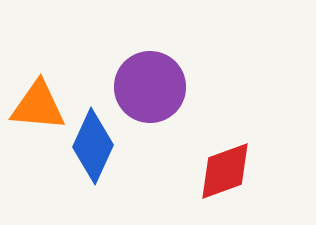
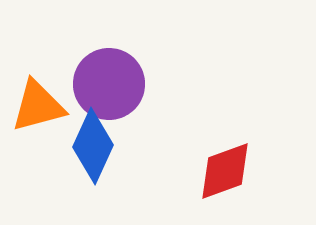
purple circle: moved 41 px left, 3 px up
orange triangle: rotated 20 degrees counterclockwise
